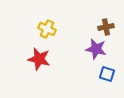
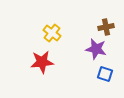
yellow cross: moved 5 px right, 4 px down; rotated 12 degrees clockwise
red star: moved 3 px right, 3 px down; rotated 20 degrees counterclockwise
blue square: moved 2 px left
